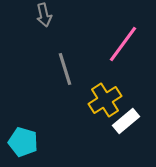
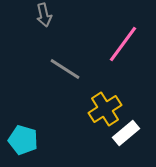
gray line: rotated 40 degrees counterclockwise
yellow cross: moved 9 px down
white rectangle: moved 12 px down
cyan pentagon: moved 2 px up
